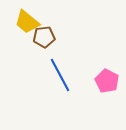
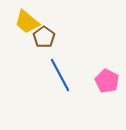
brown pentagon: rotated 30 degrees counterclockwise
